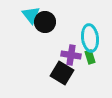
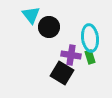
black circle: moved 4 px right, 5 px down
